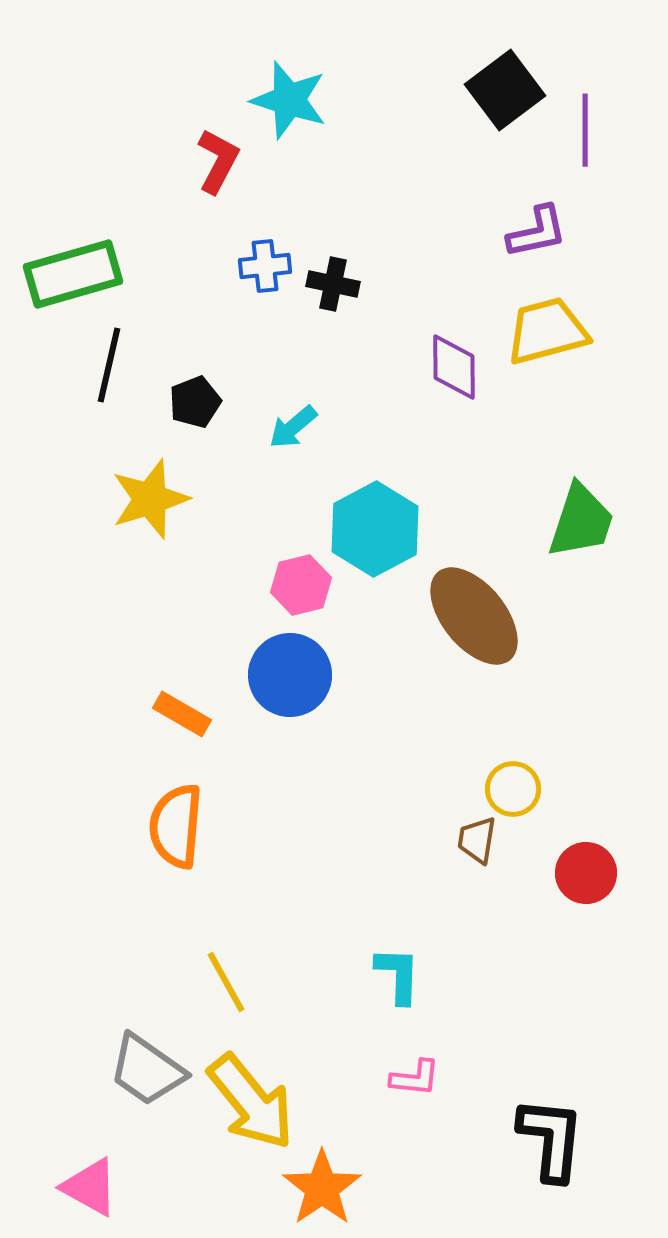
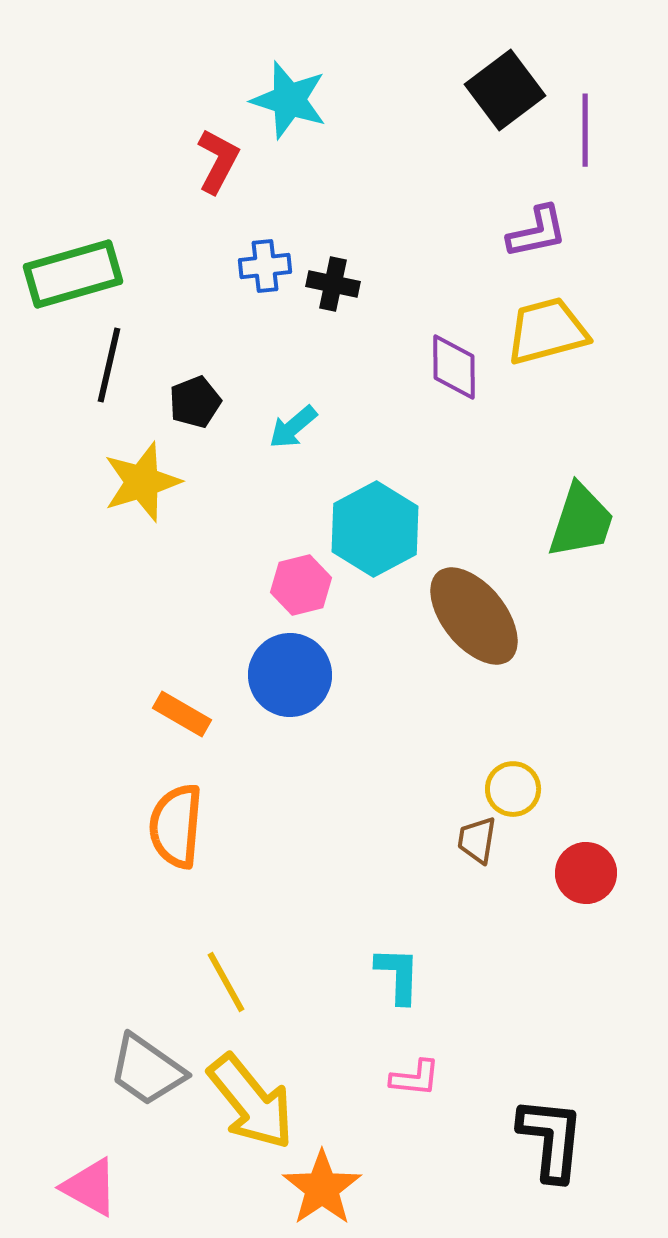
yellow star: moved 8 px left, 17 px up
